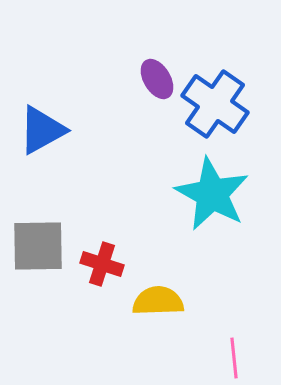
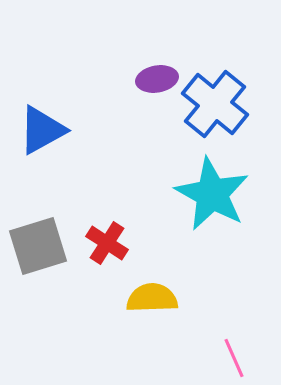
purple ellipse: rotated 69 degrees counterclockwise
blue cross: rotated 4 degrees clockwise
gray square: rotated 16 degrees counterclockwise
red cross: moved 5 px right, 21 px up; rotated 15 degrees clockwise
yellow semicircle: moved 6 px left, 3 px up
pink line: rotated 18 degrees counterclockwise
